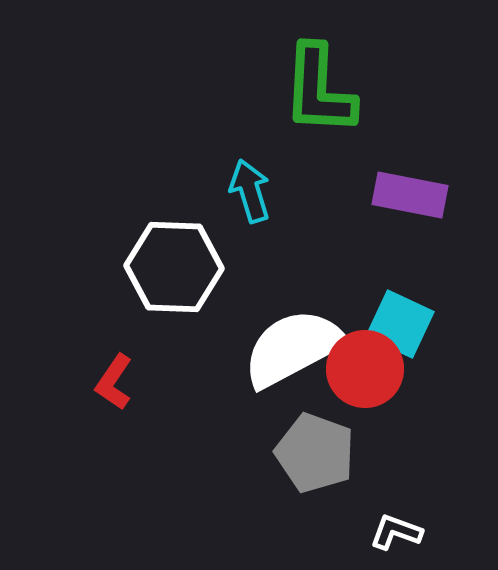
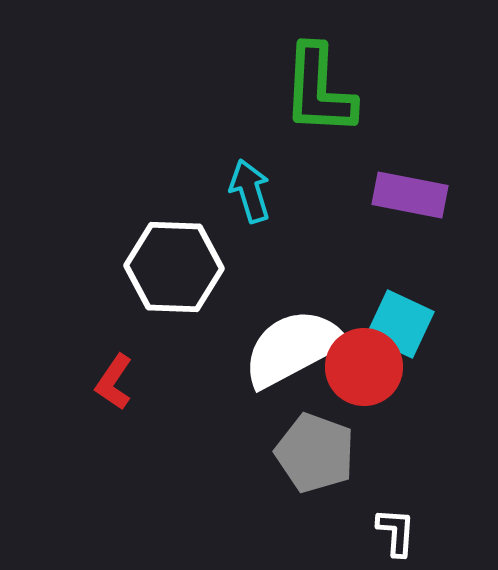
red circle: moved 1 px left, 2 px up
white L-shape: rotated 74 degrees clockwise
